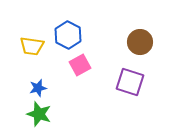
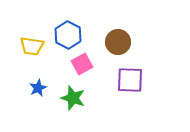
brown circle: moved 22 px left
pink square: moved 2 px right, 1 px up
purple square: moved 2 px up; rotated 16 degrees counterclockwise
blue star: rotated 12 degrees counterclockwise
green star: moved 34 px right, 16 px up
